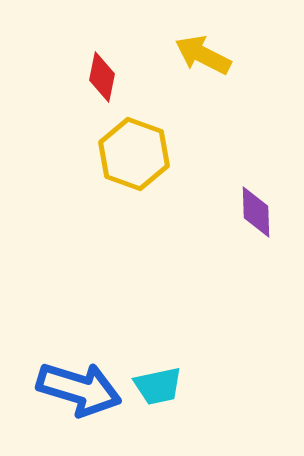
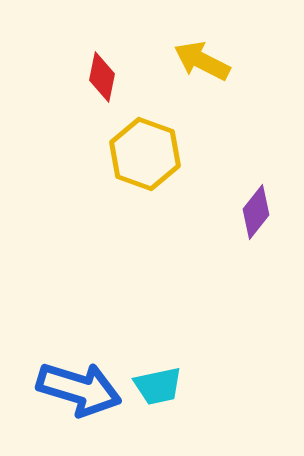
yellow arrow: moved 1 px left, 6 px down
yellow hexagon: moved 11 px right
purple diamond: rotated 40 degrees clockwise
